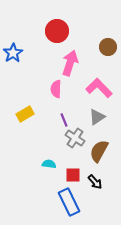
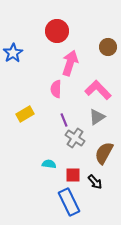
pink L-shape: moved 1 px left, 2 px down
brown semicircle: moved 5 px right, 2 px down
